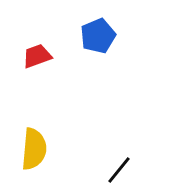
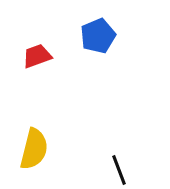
yellow semicircle: rotated 9 degrees clockwise
black line: rotated 60 degrees counterclockwise
